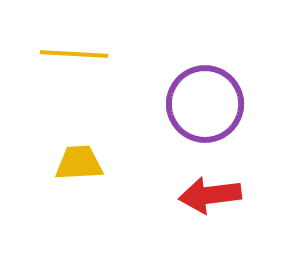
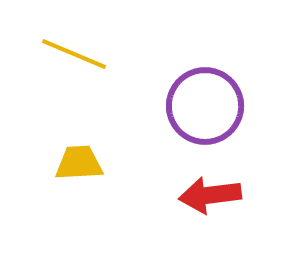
yellow line: rotated 20 degrees clockwise
purple circle: moved 2 px down
